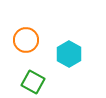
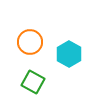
orange circle: moved 4 px right, 2 px down
